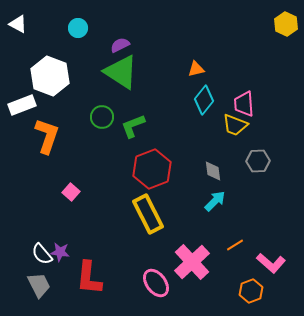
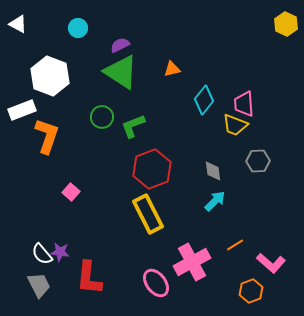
orange triangle: moved 24 px left
white rectangle: moved 5 px down
pink cross: rotated 15 degrees clockwise
